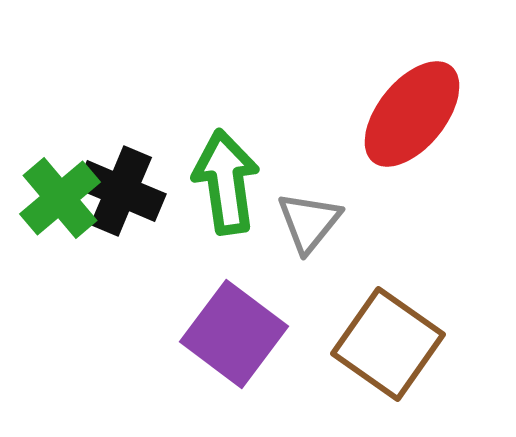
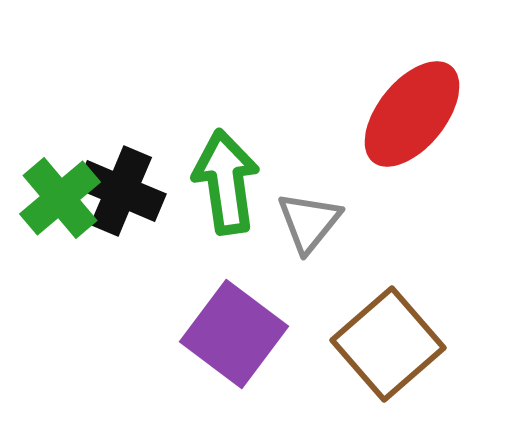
brown square: rotated 14 degrees clockwise
